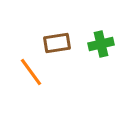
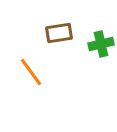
brown rectangle: moved 2 px right, 10 px up
